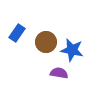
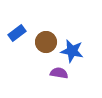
blue rectangle: rotated 18 degrees clockwise
blue star: moved 1 px down
